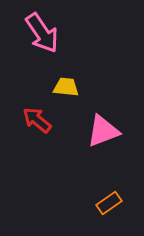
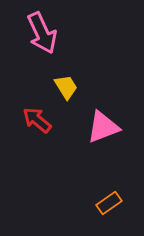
pink arrow: rotated 9 degrees clockwise
yellow trapezoid: rotated 52 degrees clockwise
pink triangle: moved 4 px up
